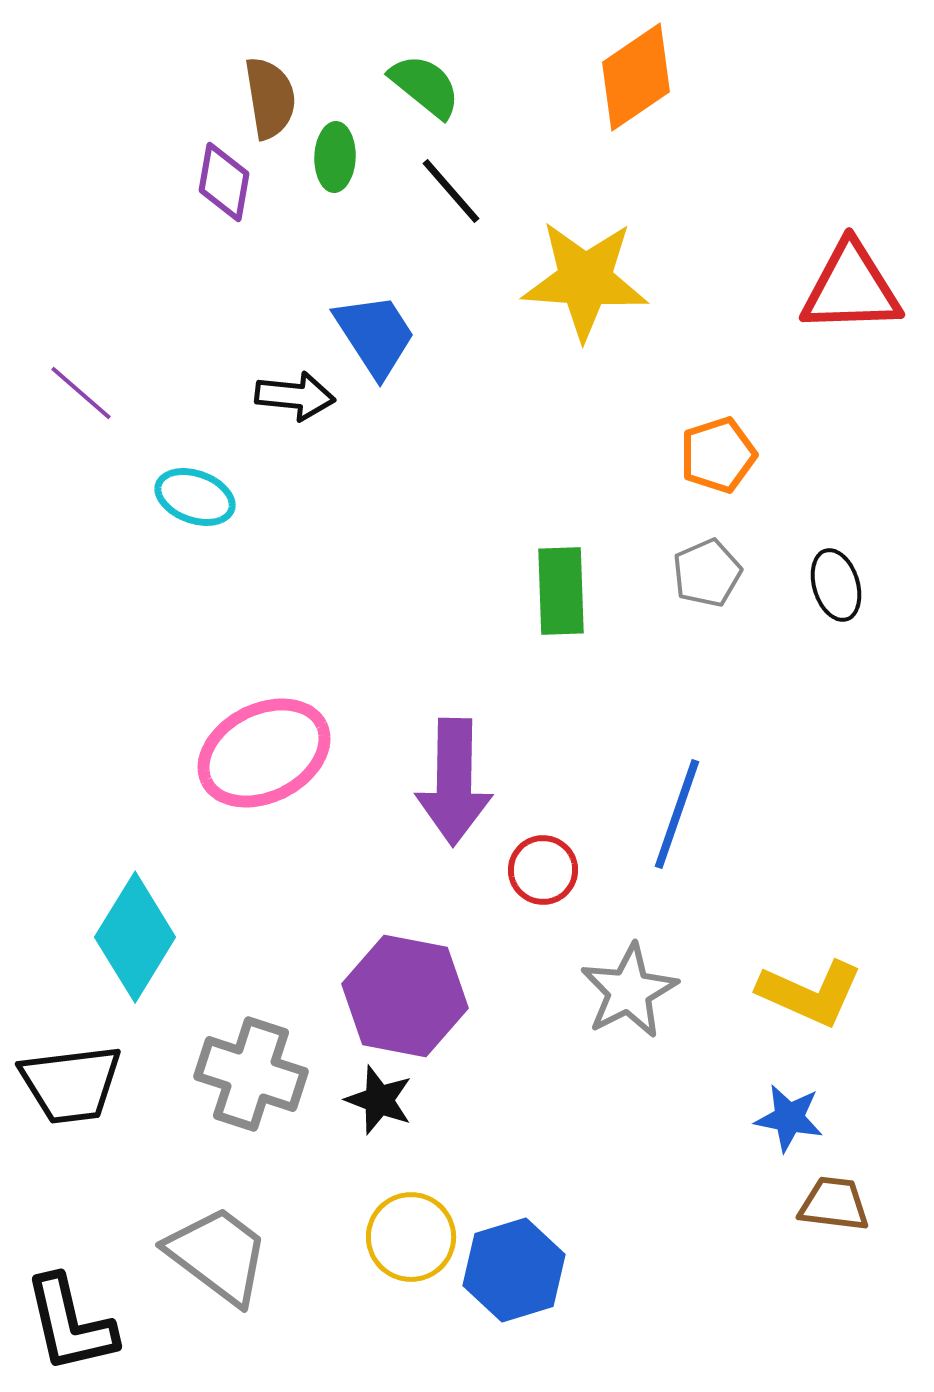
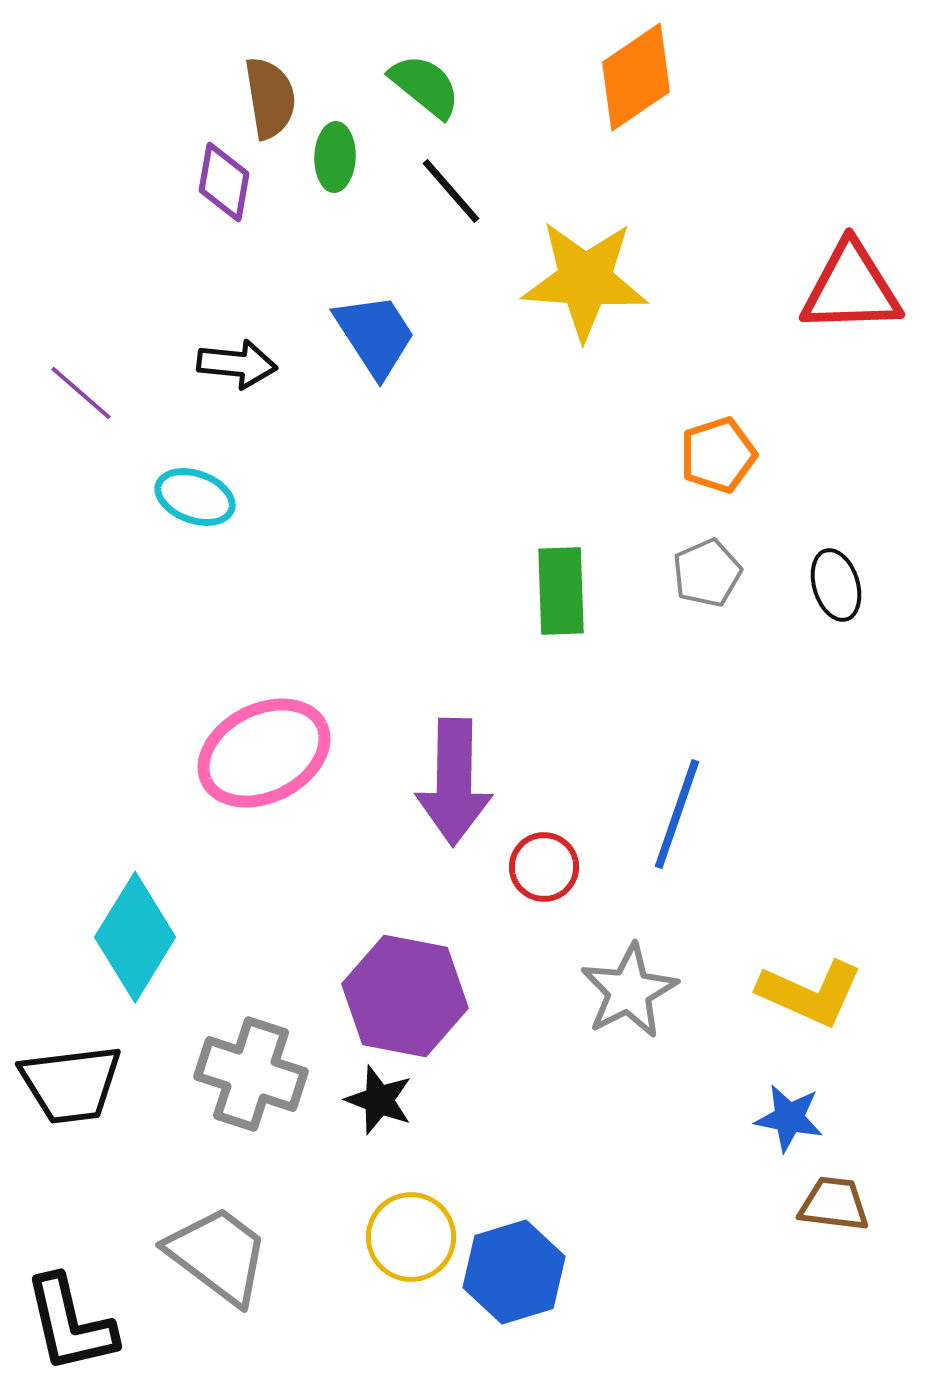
black arrow: moved 58 px left, 32 px up
red circle: moved 1 px right, 3 px up
blue hexagon: moved 2 px down
